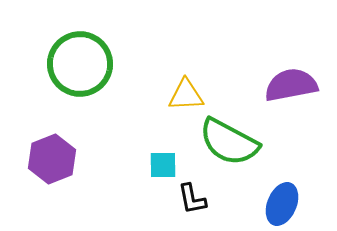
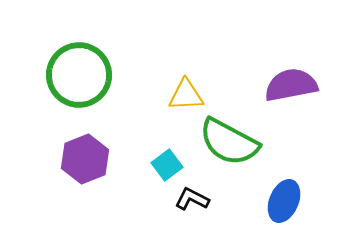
green circle: moved 1 px left, 11 px down
purple hexagon: moved 33 px right
cyan square: moved 4 px right; rotated 36 degrees counterclockwise
black L-shape: rotated 128 degrees clockwise
blue ellipse: moved 2 px right, 3 px up
